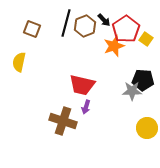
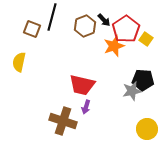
black line: moved 14 px left, 6 px up
gray star: rotated 12 degrees counterclockwise
yellow circle: moved 1 px down
